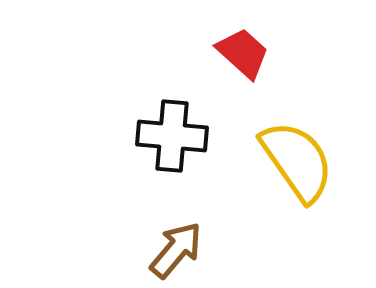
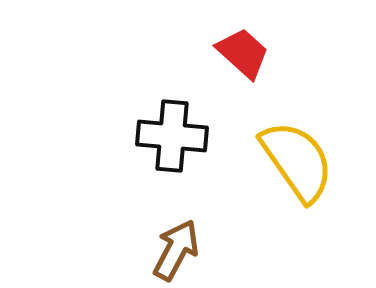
brown arrow: rotated 12 degrees counterclockwise
